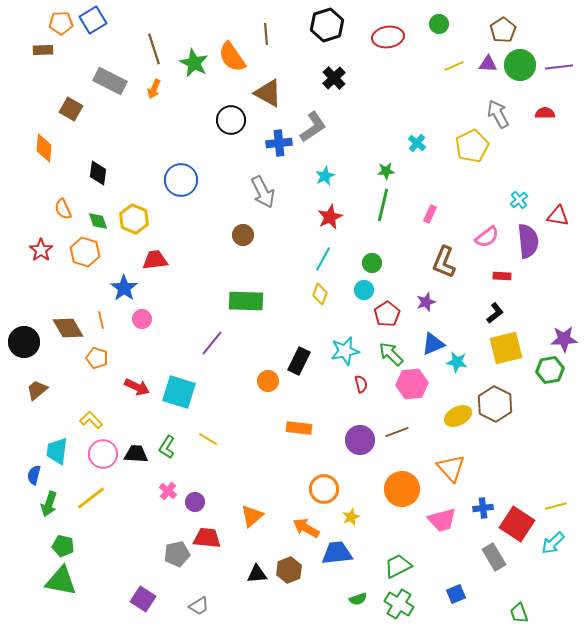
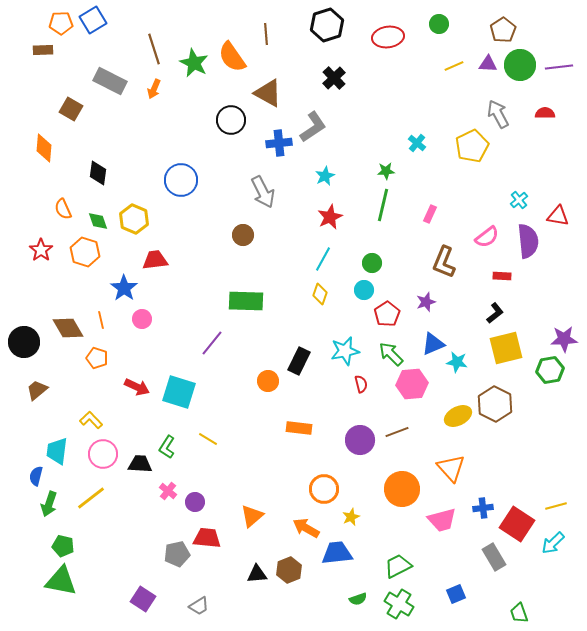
black trapezoid at (136, 454): moved 4 px right, 10 px down
blue semicircle at (34, 475): moved 2 px right, 1 px down
